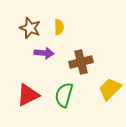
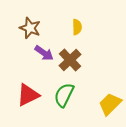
yellow semicircle: moved 18 px right
purple arrow: rotated 30 degrees clockwise
brown cross: moved 11 px left, 2 px up; rotated 30 degrees counterclockwise
yellow trapezoid: moved 15 px down
green semicircle: rotated 10 degrees clockwise
